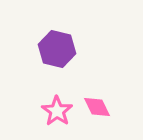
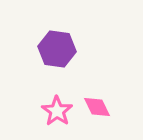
purple hexagon: rotated 6 degrees counterclockwise
